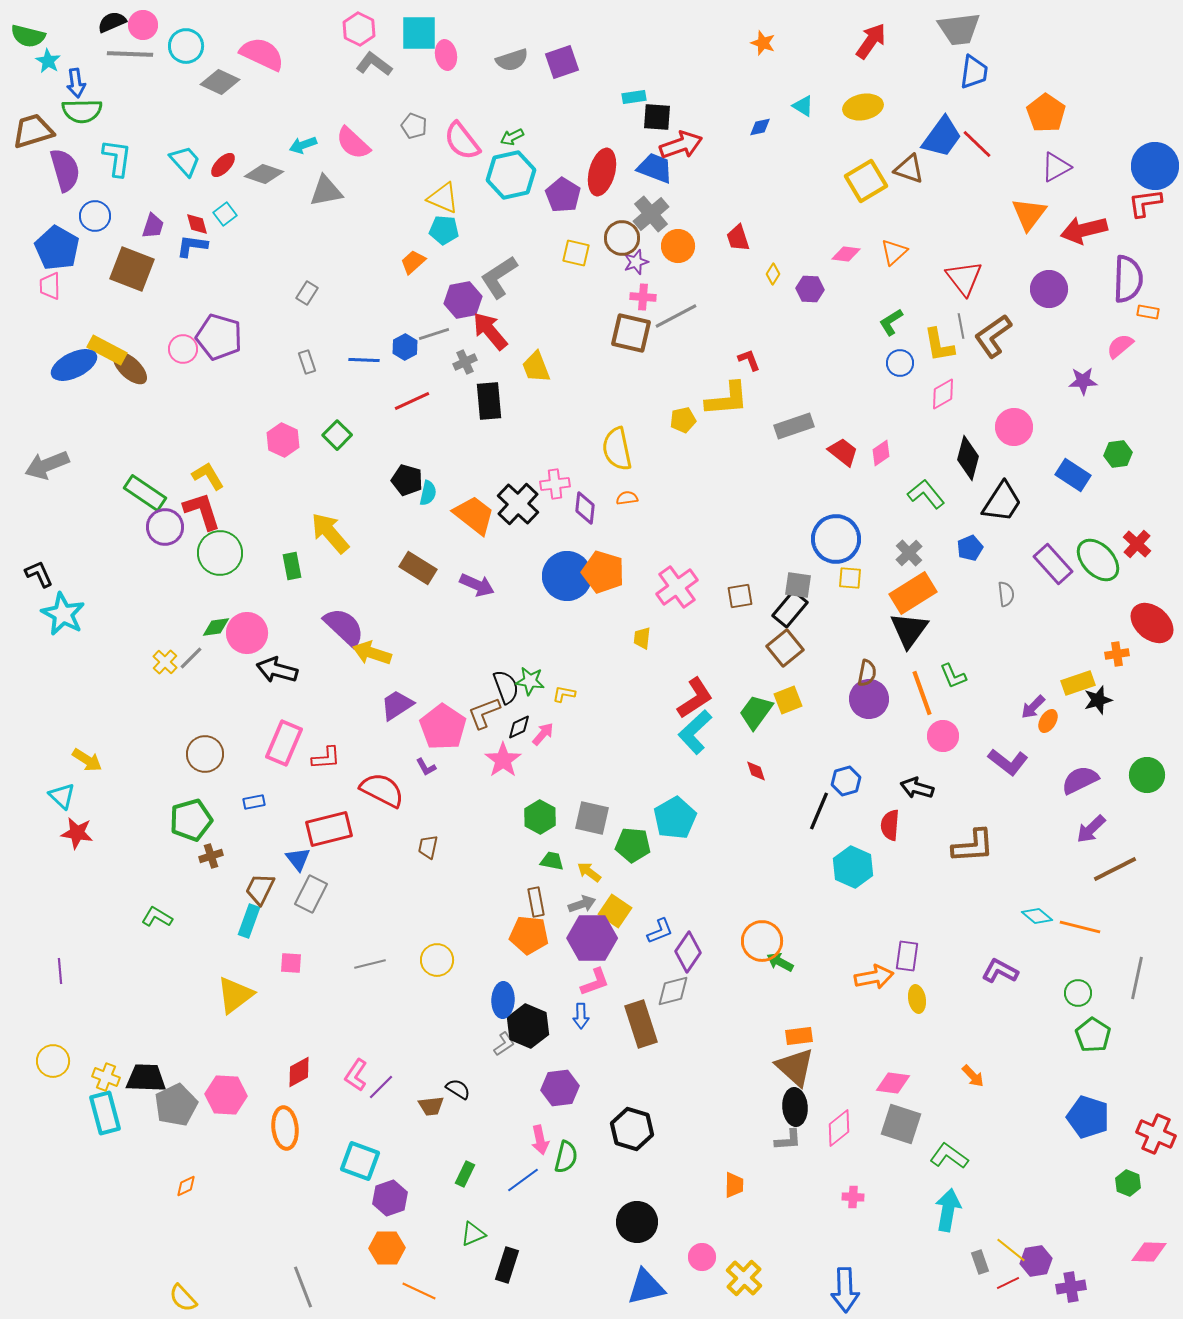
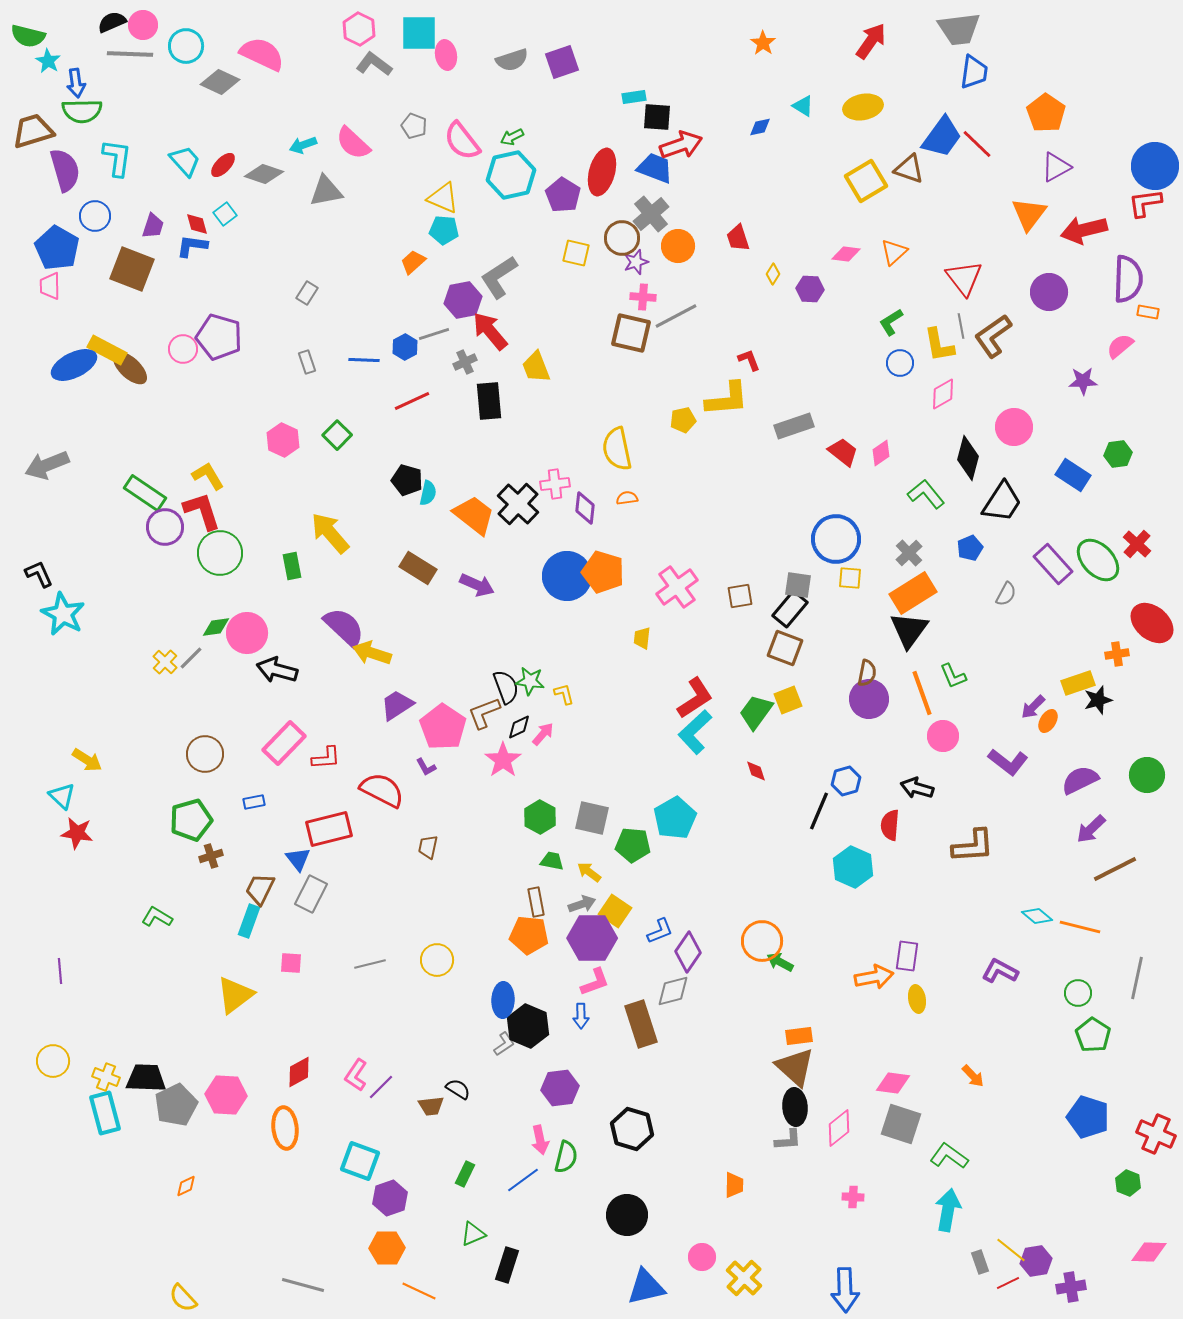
orange star at (763, 43): rotated 15 degrees clockwise
purple circle at (1049, 289): moved 3 px down
gray semicircle at (1006, 594): rotated 35 degrees clockwise
brown square at (785, 648): rotated 30 degrees counterclockwise
yellow L-shape at (564, 694): rotated 65 degrees clockwise
pink rectangle at (284, 743): rotated 21 degrees clockwise
black circle at (637, 1222): moved 10 px left, 7 px up
gray line at (303, 1287): moved 2 px up; rotated 54 degrees counterclockwise
